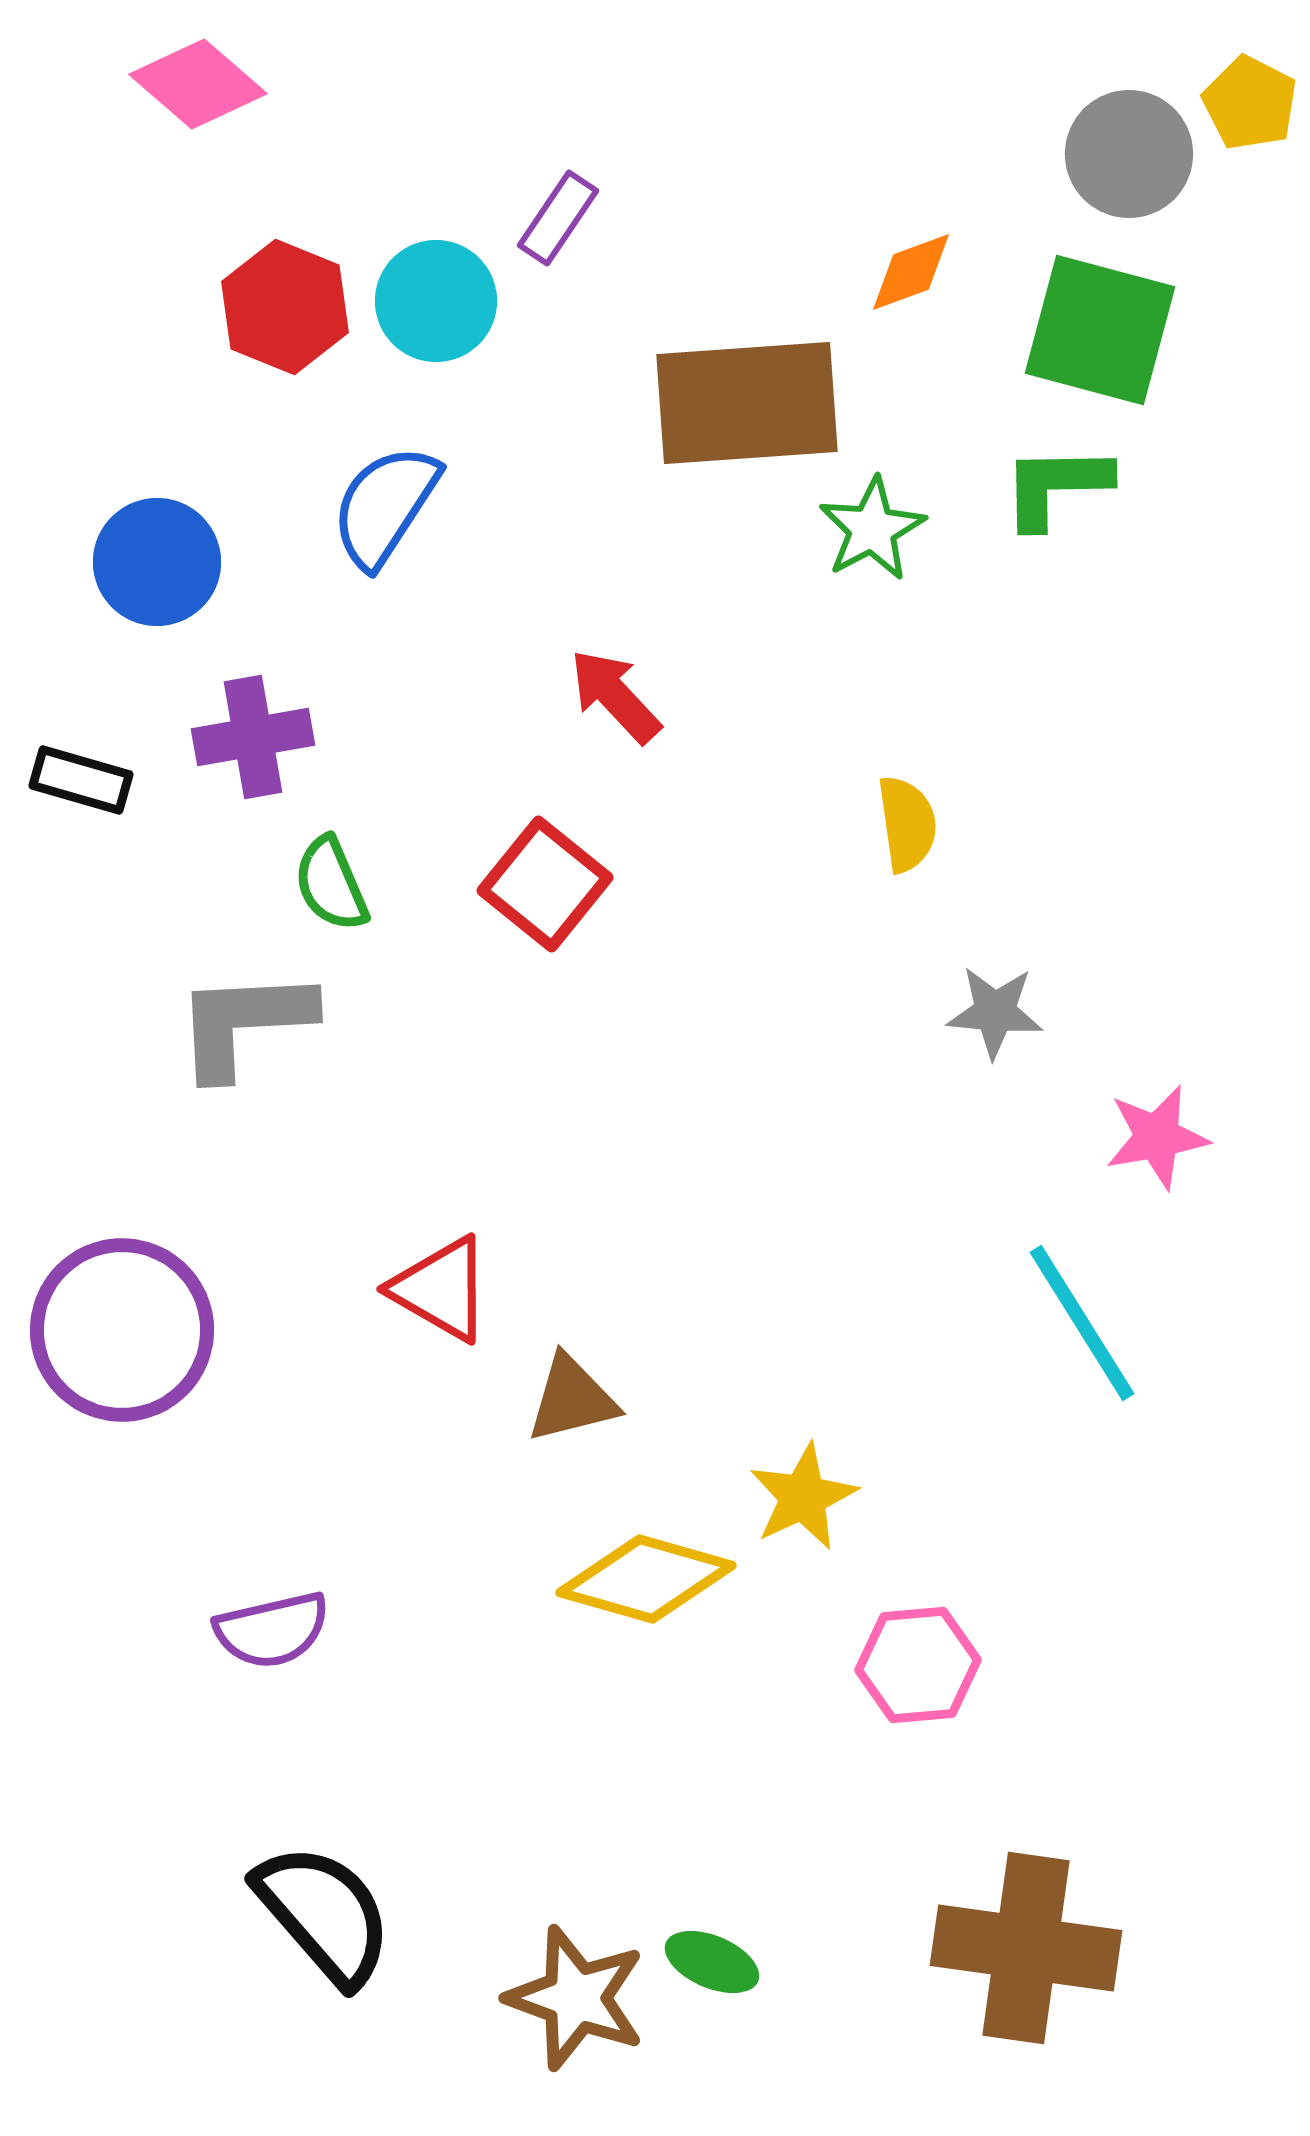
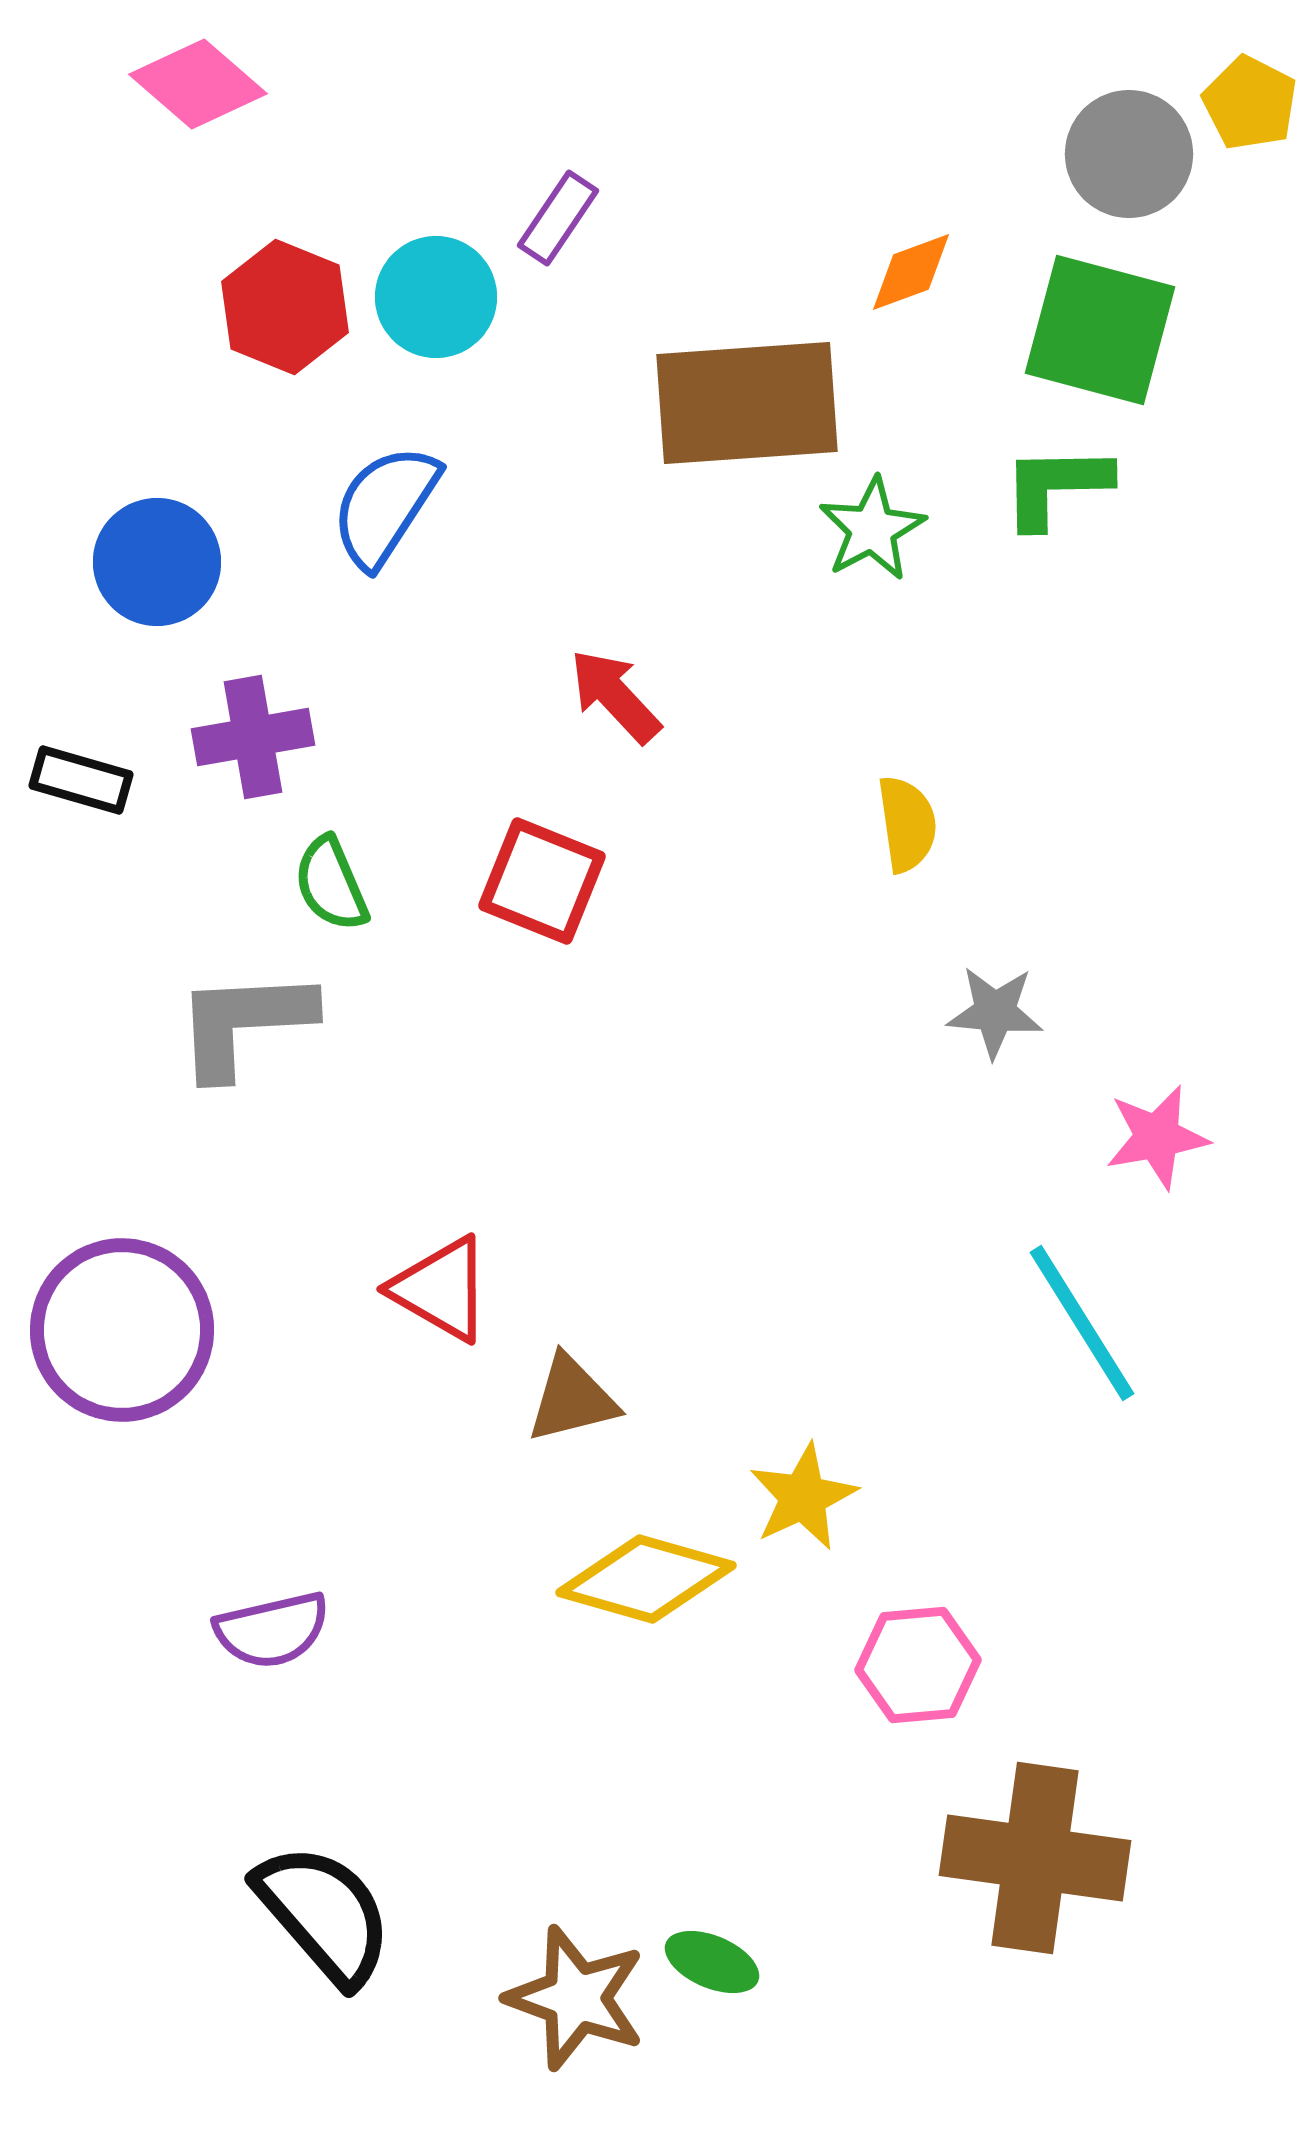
cyan circle: moved 4 px up
red square: moved 3 px left, 3 px up; rotated 17 degrees counterclockwise
brown cross: moved 9 px right, 90 px up
